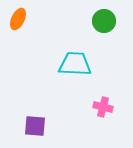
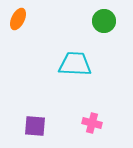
pink cross: moved 11 px left, 16 px down
